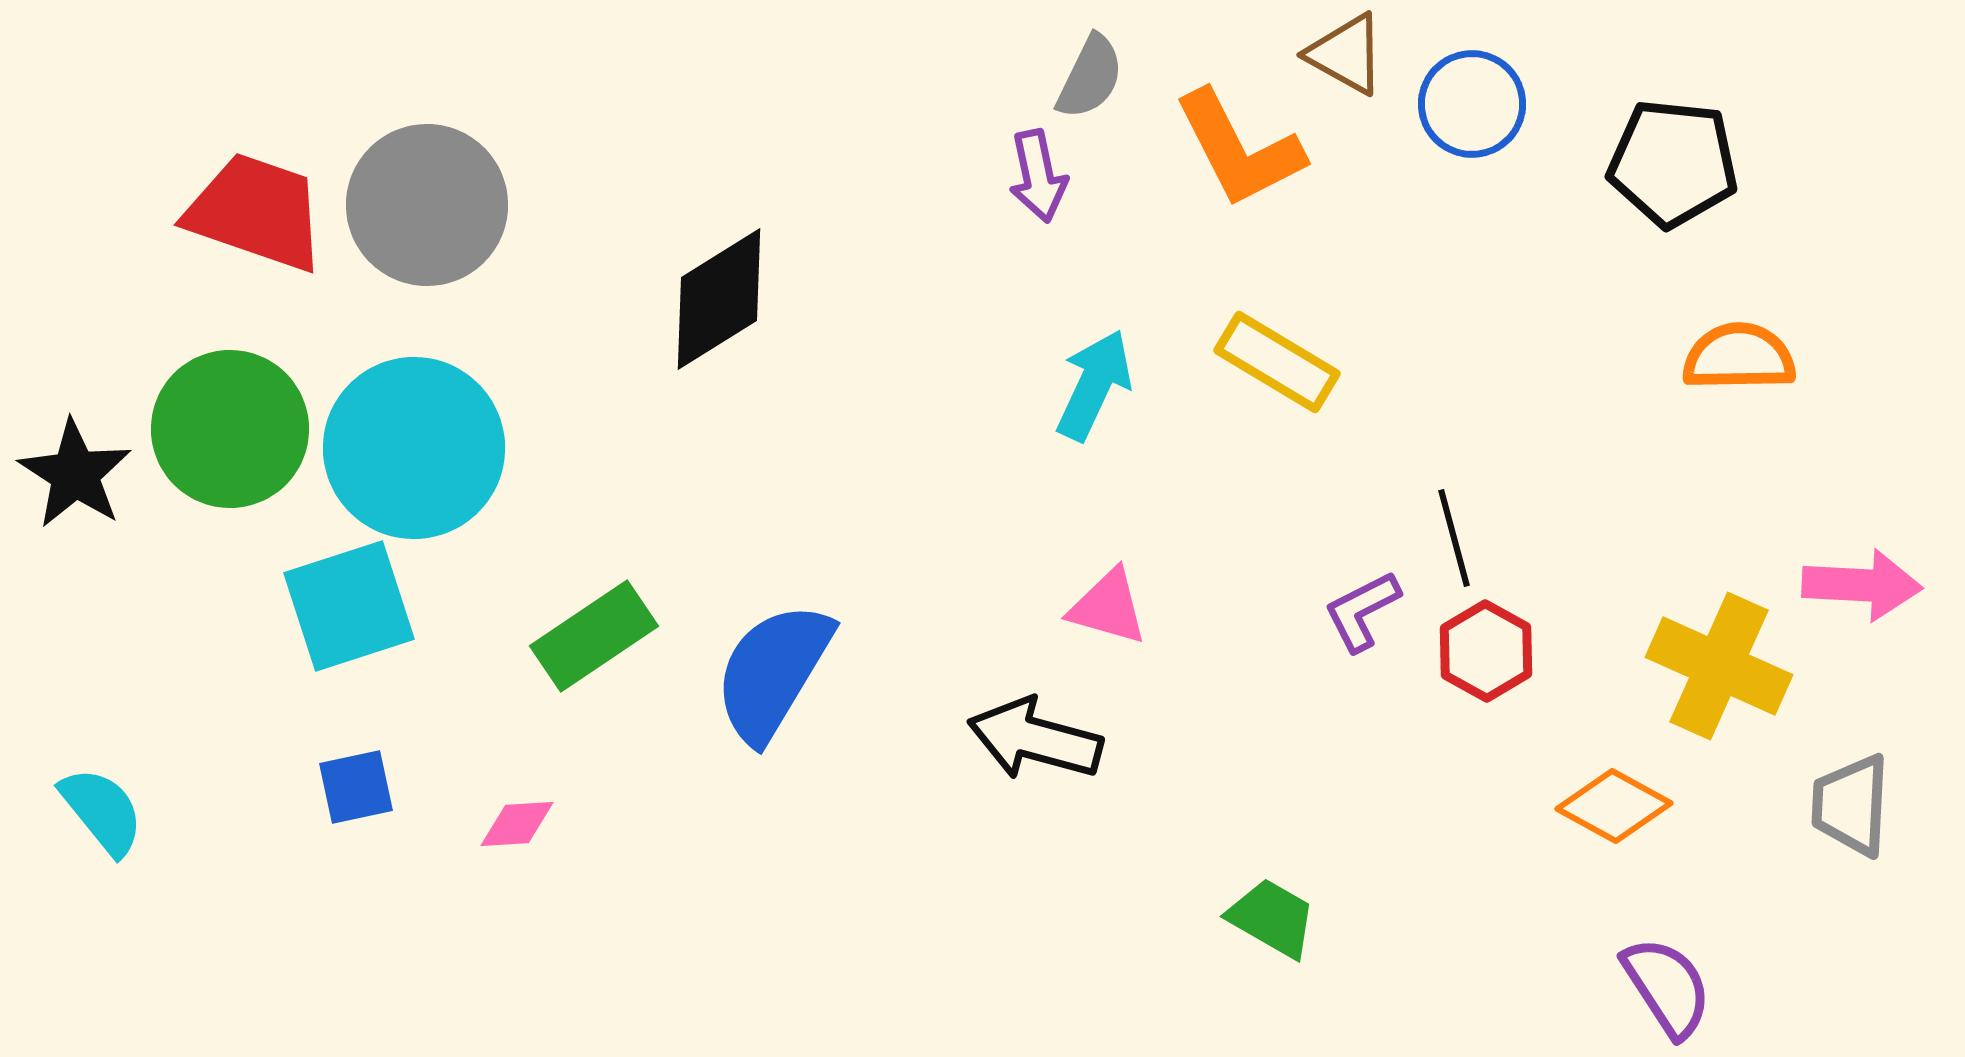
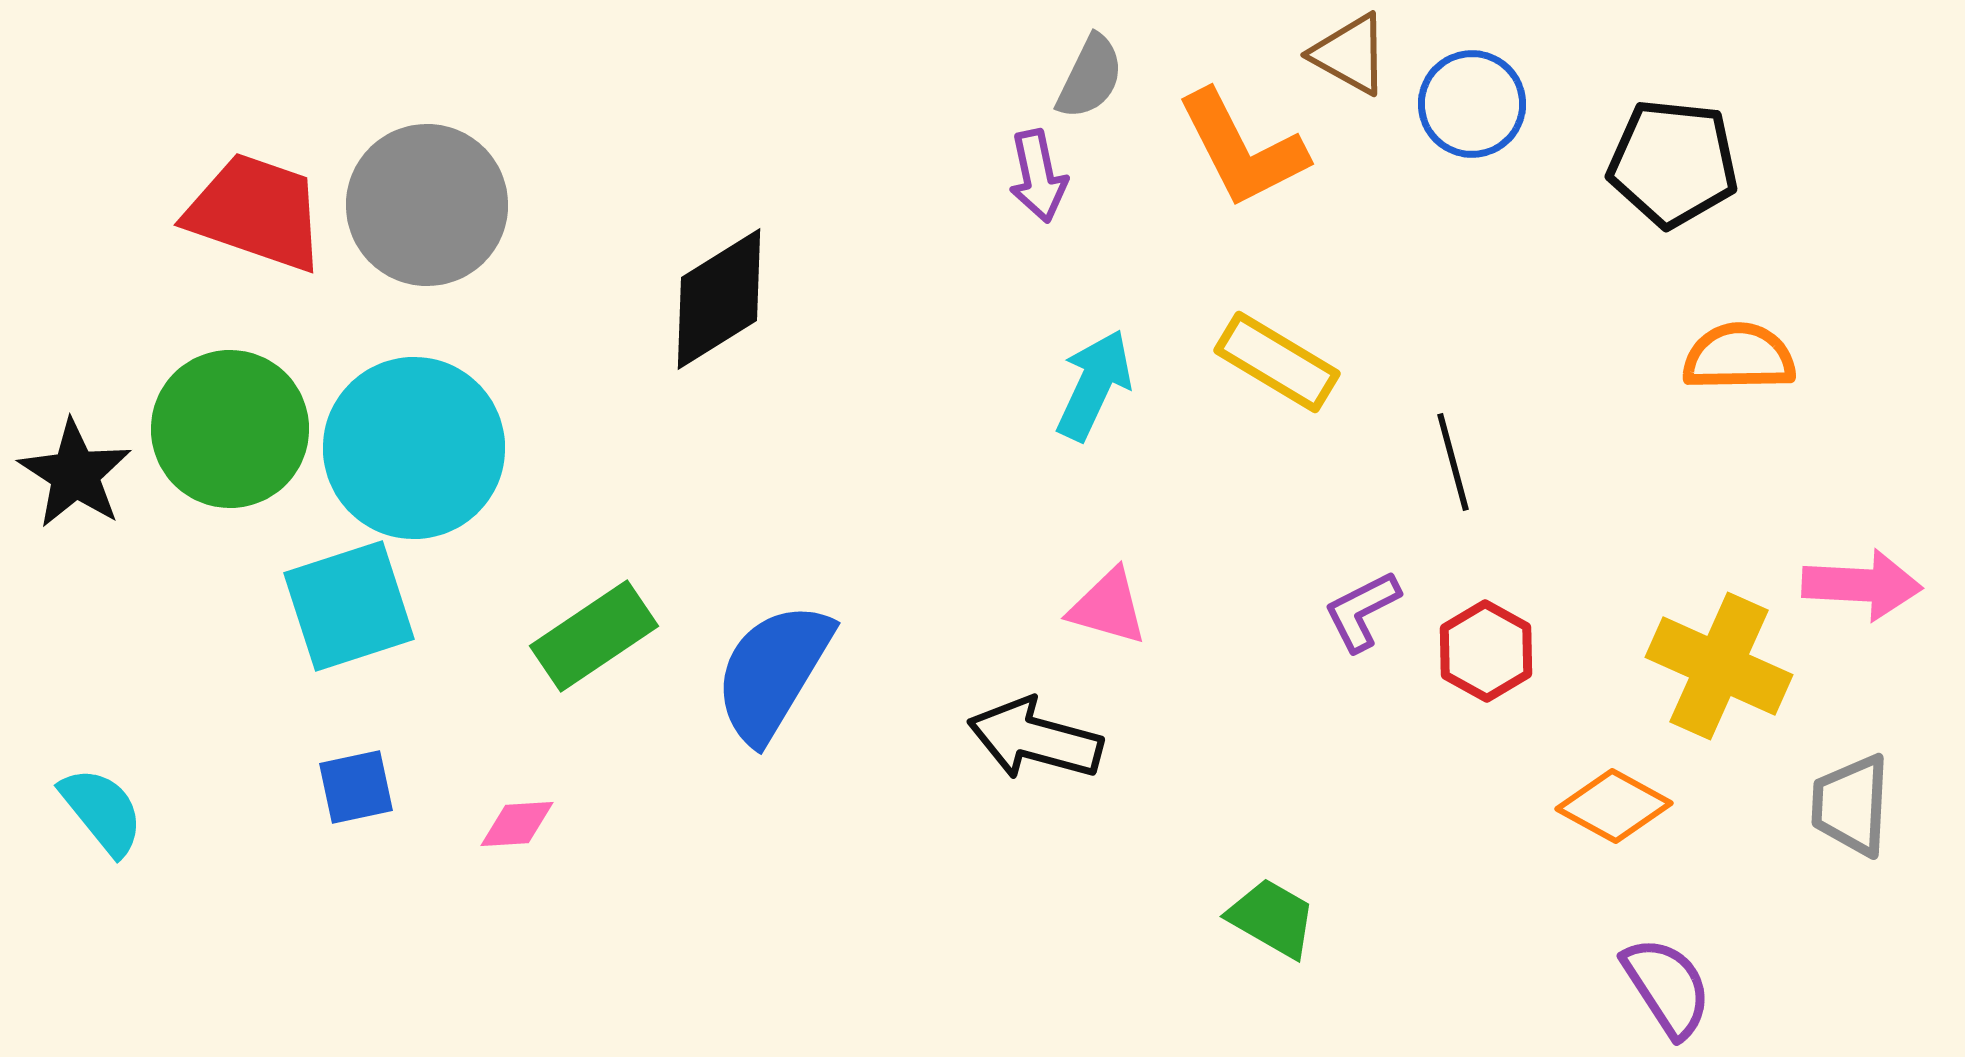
brown triangle: moved 4 px right
orange L-shape: moved 3 px right
black line: moved 1 px left, 76 px up
